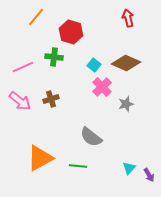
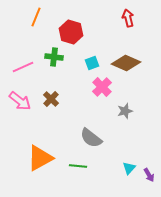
orange line: rotated 18 degrees counterclockwise
cyan square: moved 2 px left, 2 px up; rotated 32 degrees clockwise
brown cross: rotated 28 degrees counterclockwise
gray star: moved 1 px left, 7 px down
gray semicircle: moved 1 px down
